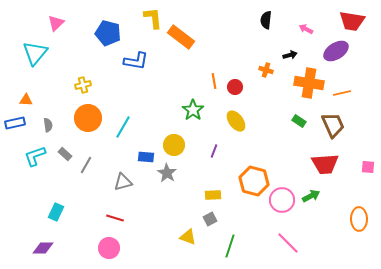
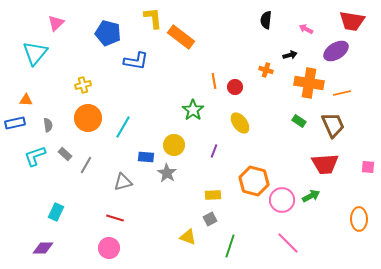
yellow ellipse at (236, 121): moved 4 px right, 2 px down
